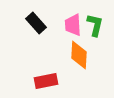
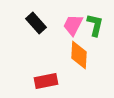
pink trapezoid: rotated 30 degrees clockwise
